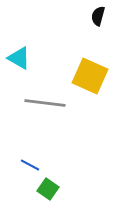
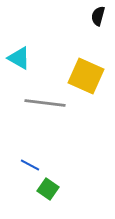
yellow square: moved 4 px left
